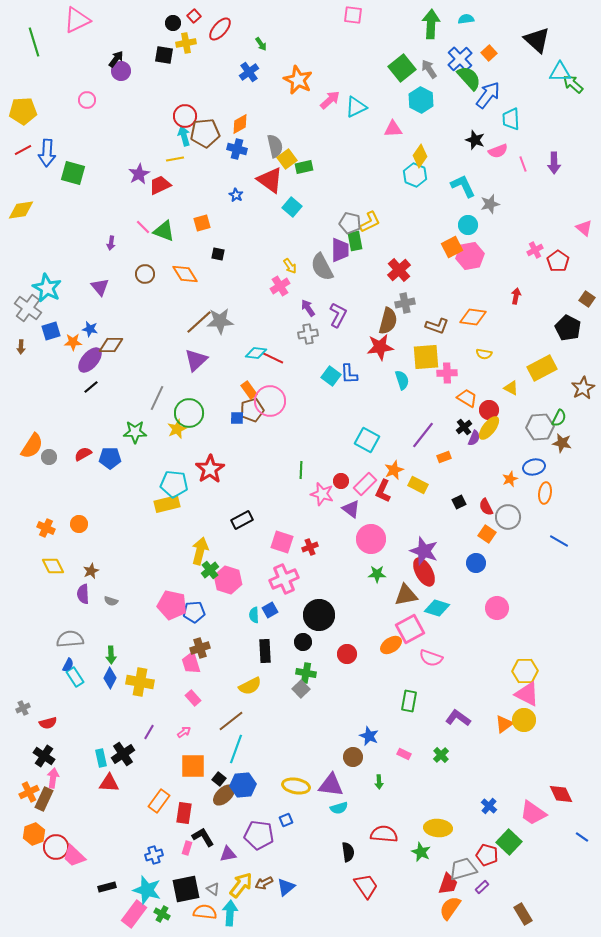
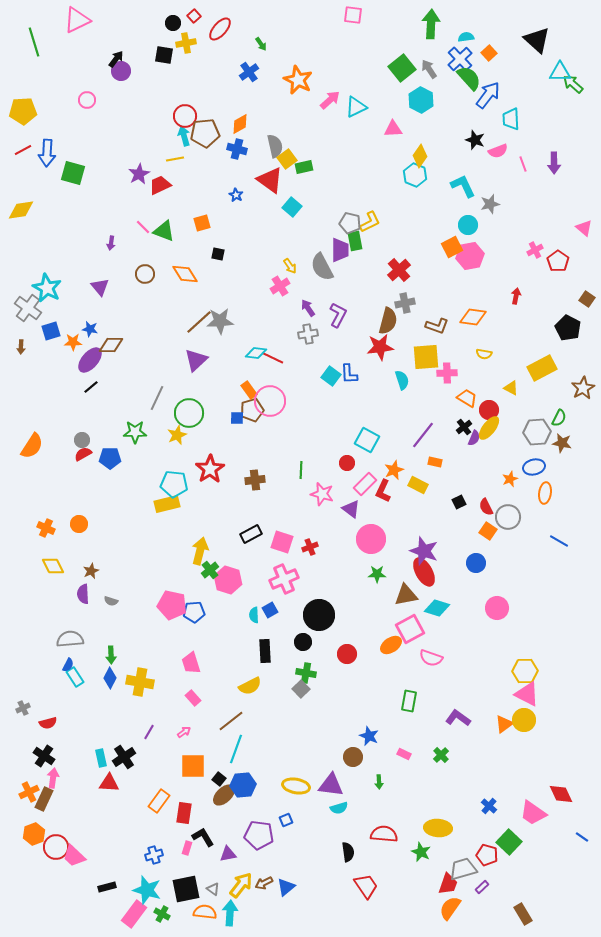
cyan semicircle at (466, 19): moved 18 px down
gray hexagon at (540, 427): moved 3 px left, 5 px down
yellow star at (177, 429): moved 6 px down
gray circle at (49, 457): moved 33 px right, 17 px up
orange rectangle at (444, 457): moved 9 px left, 5 px down; rotated 32 degrees clockwise
red circle at (341, 481): moved 6 px right, 18 px up
black rectangle at (242, 520): moved 9 px right, 14 px down
orange square at (487, 534): moved 1 px right, 3 px up
brown cross at (200, 648): moved 55 px right, 168 px up; rotated 12 degrees clockwise
black cross at (123, 754): moved 1 px right, 3 px down
